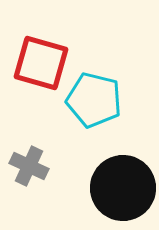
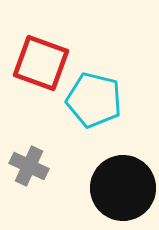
red square: rotated 4 degrees clockwise
